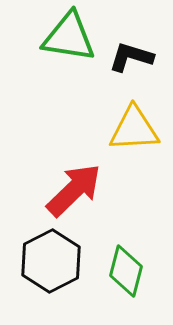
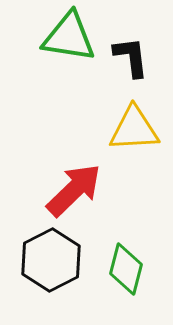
black L-shape: rotated 66 degrees clockwise
black hexagon: moved 1 px up
green diamond: moved 2 px up
